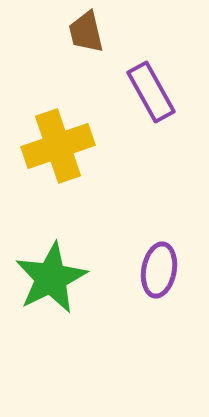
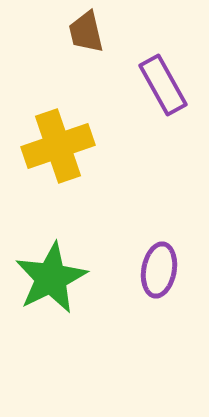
purple rectangle: moved 12 px right, 7 px up
